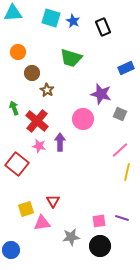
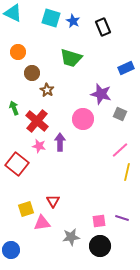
cyan triangle: rotated 30 degrees clockwise
